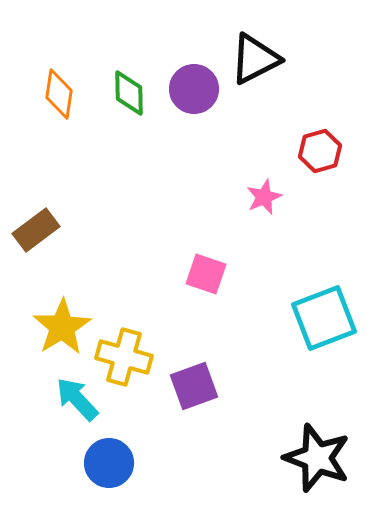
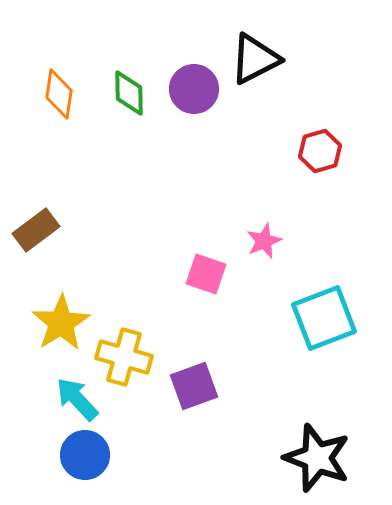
pink star: moved 44 px down
yellow star: moved 1 px left, 4 px up
blue circle: moved 24 px left, 8 px up
